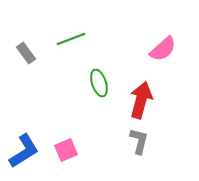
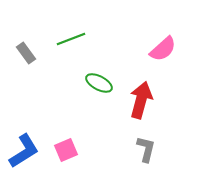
green ellipse: rotated 44 degrees counterclockwise
gray L-shape: moved 7 px right, 8 px down
